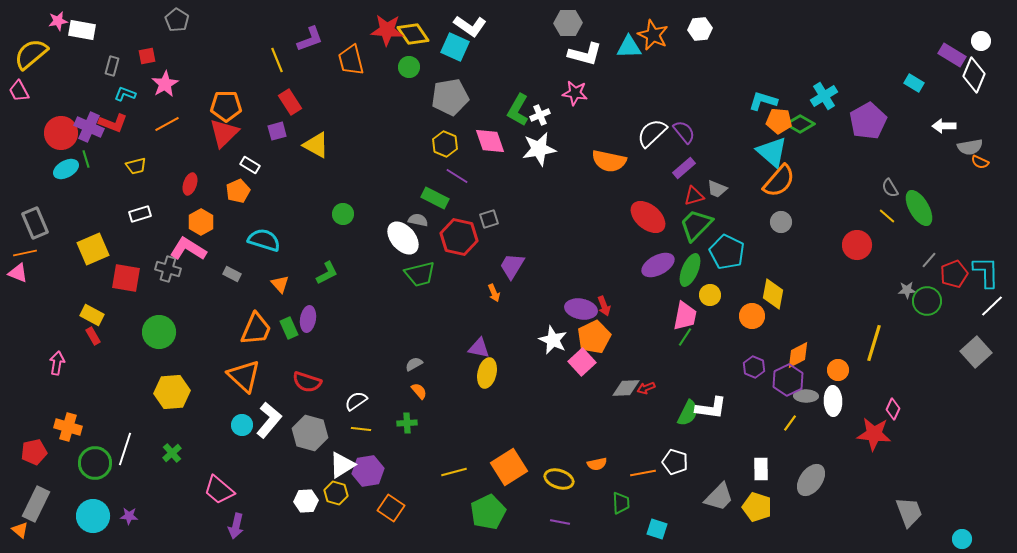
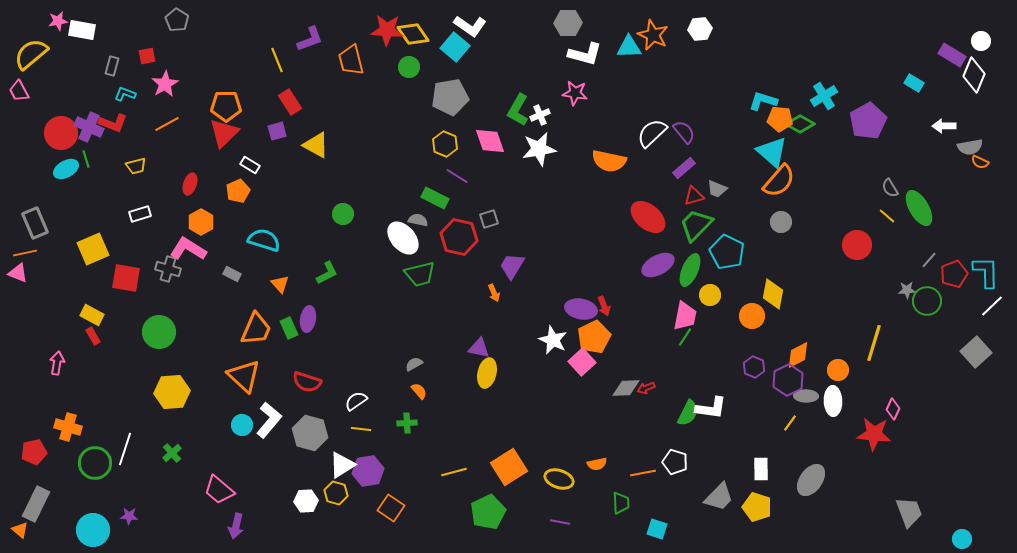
cyan square at (455, 47): rotated 16 degrees clockwise
orange pentagon at (779, 121): moved 1 px right, 2 px up
cyan circle at (93, 516): moved 14 px down
